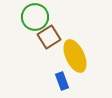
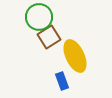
green circle: moved 4 px right
